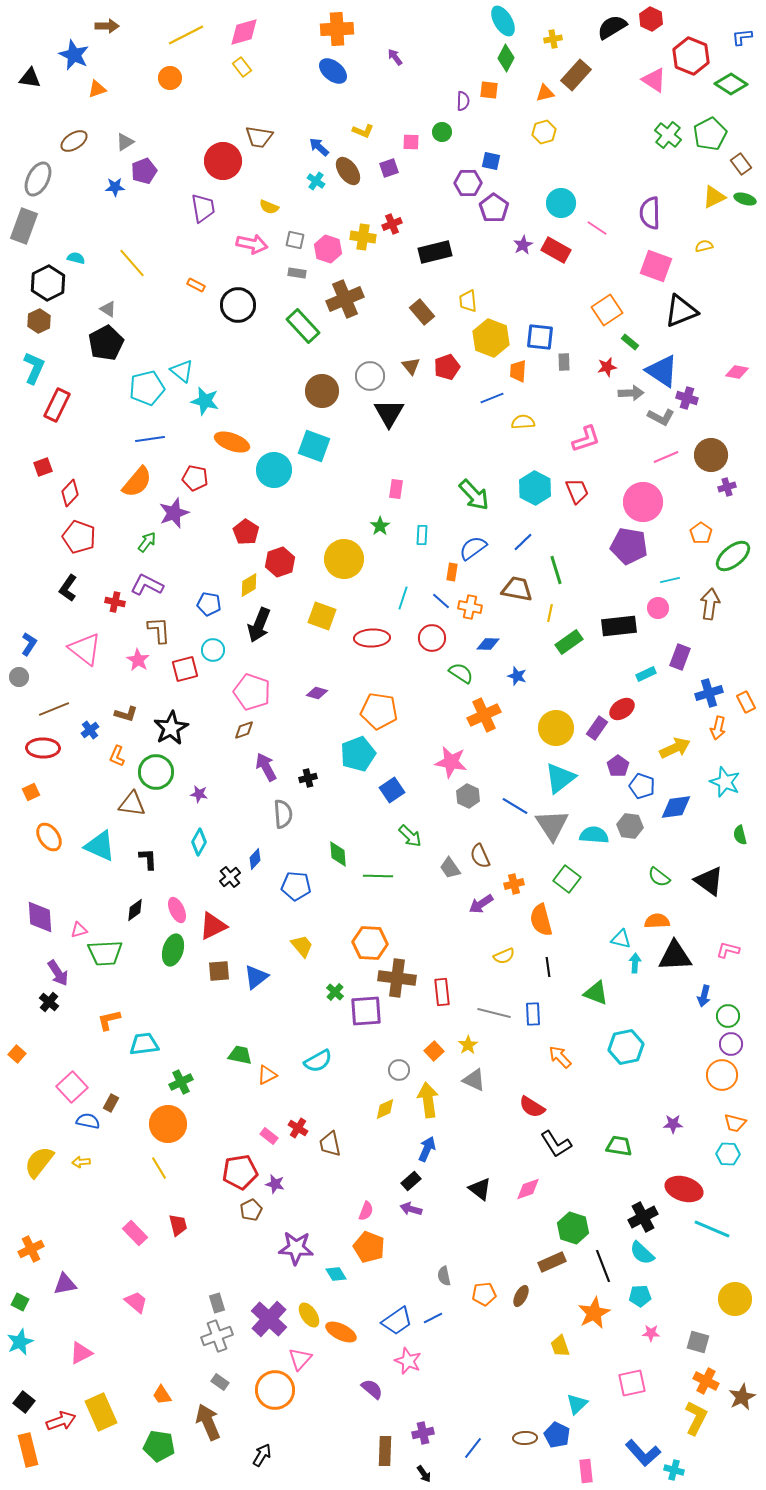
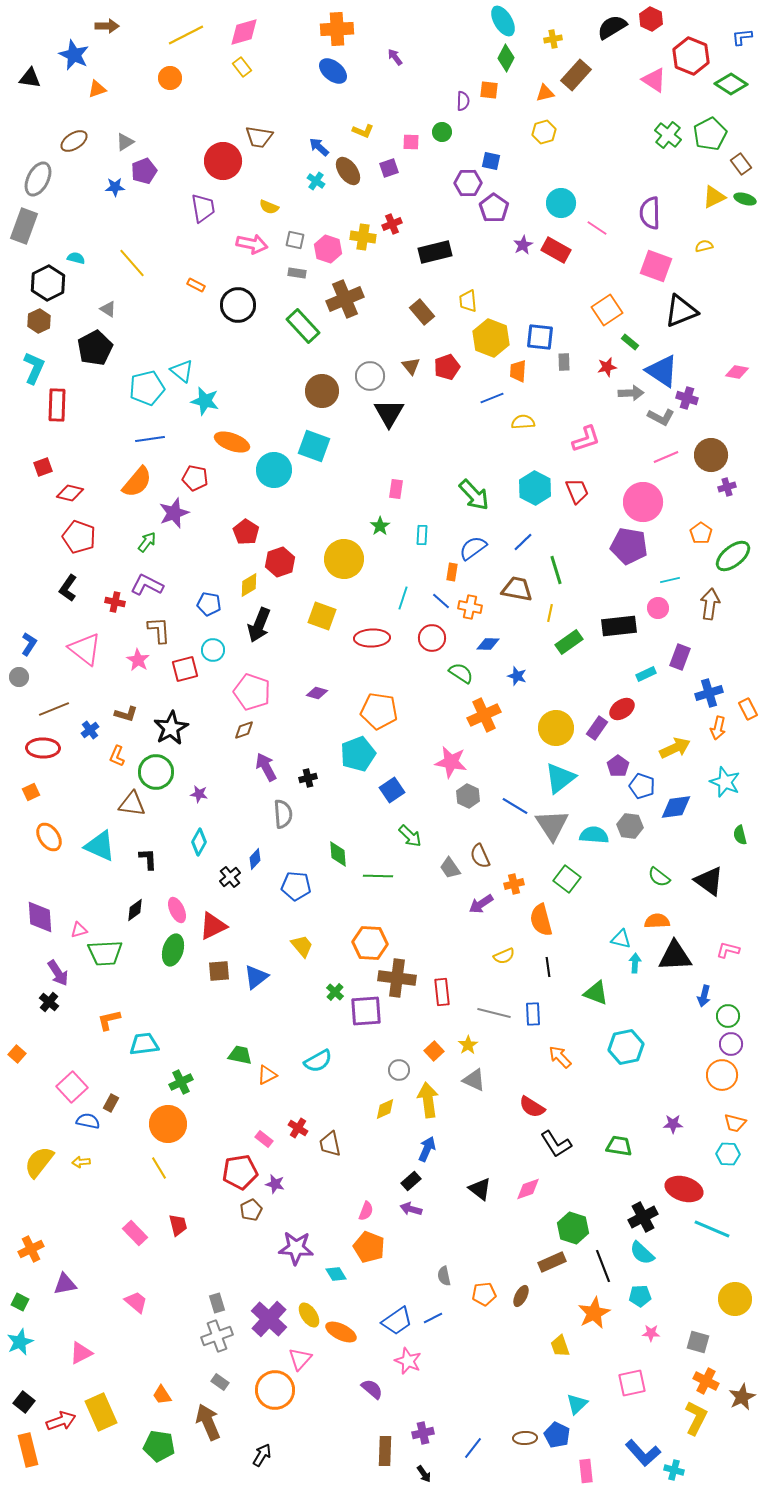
black pentagon at (106, 343): moved 11 px left, 5 px down
red rectangle at (57, 405): rotated 24 degrees counterclockwise
red diamond at (70, 493): rotated 60 degrees clockwise
orange rectangle at (746, 702): moved 2 px right, 7 px down
pink rectangle at (269, 1136): moved 5 px left, 3 px down
